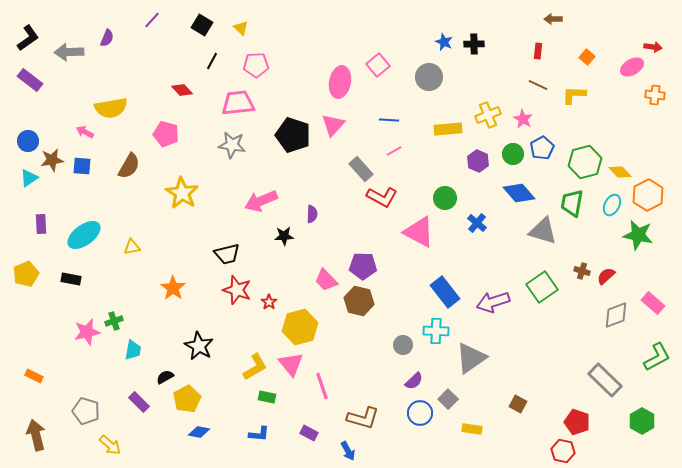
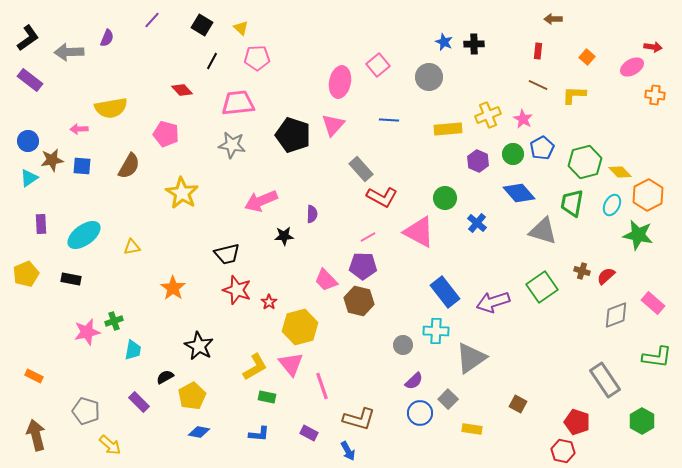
pink pentagon at (256, 65): moved 1 px right, 7 px up
pink arrow at (85, 132): moved 6 px left, 3 px up; rotated 30 degrees counterclockwise
pink line at (394, 151): moved 26 px left, 86 px down
green L-shape at (657, 357): rotated 36 degrees clockwise
gray rectangle at (605, 380): rotated 12 degrees clockwise
yellow pentagon at (187, 399): moved 5 px right, 3 px up
brown L-shape at (363, 418): moved 4 px left, 1 px down
